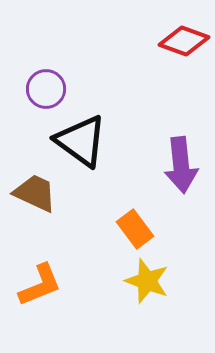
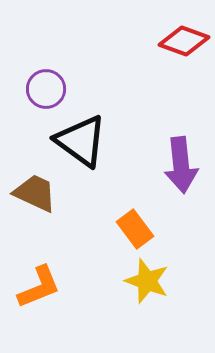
orange L-shape: moved 1 px left, 2 px down
